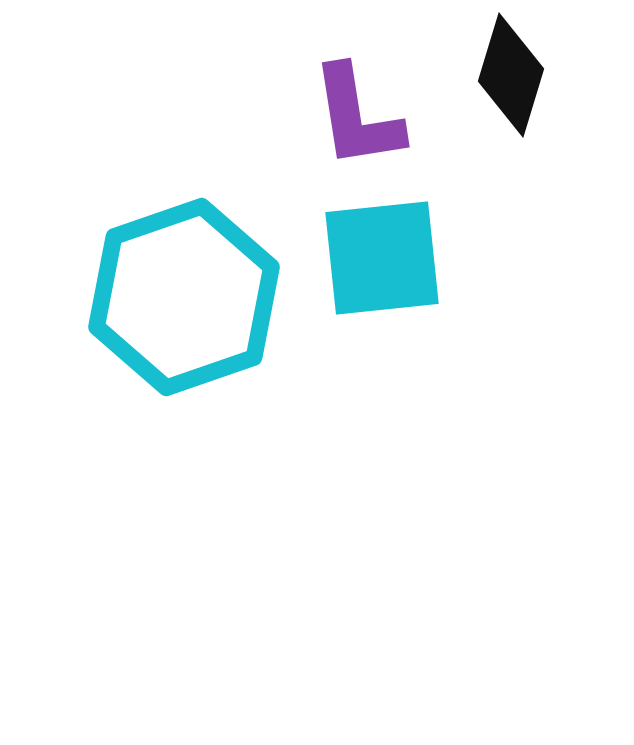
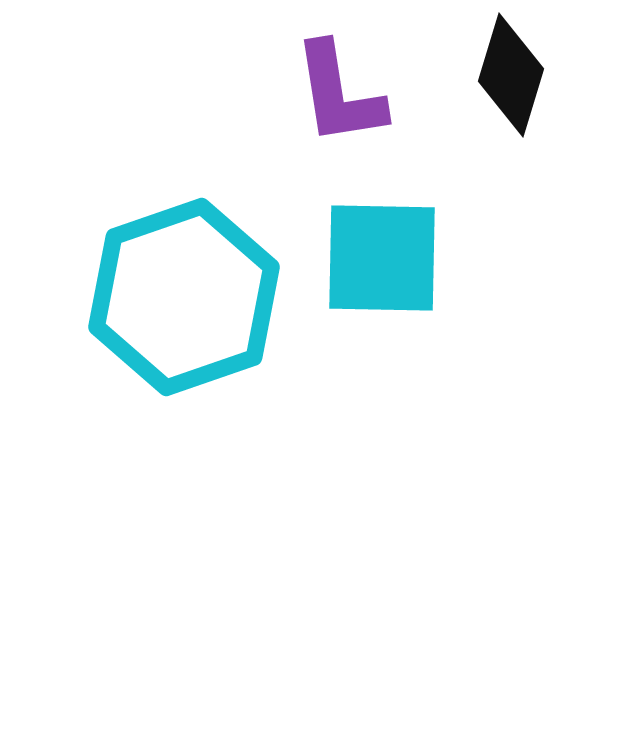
purple L-shape: moved 18 px left, 23 px up
cyan square: rotated 7 degrees clockwise
